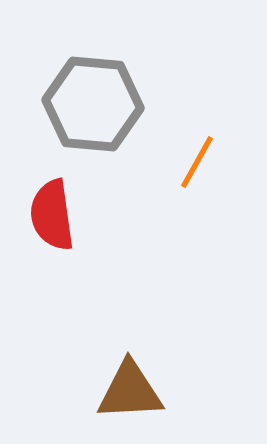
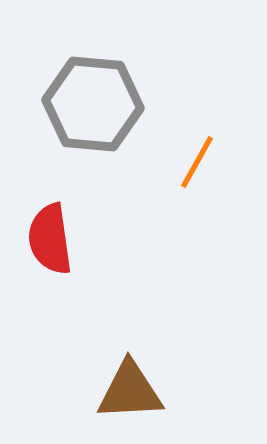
red semicircle: moved 2 px left, 24 px down
